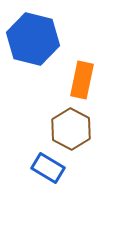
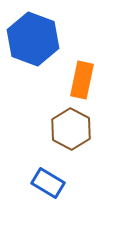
blue hexagon: rotated 6 degrees clockwise
blue rectangle: moved 15 px down
